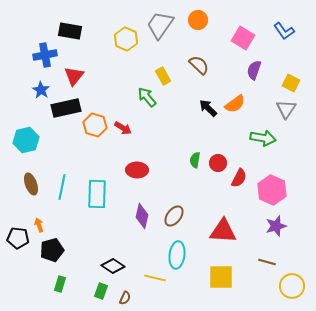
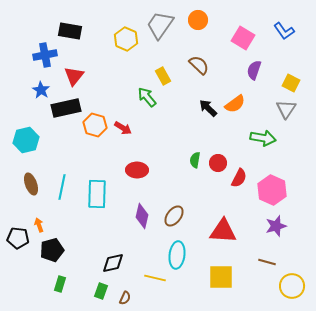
black diamond at (113, 266): moved 3 px up; rotated 45 degrees counterclockwise
